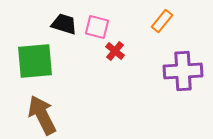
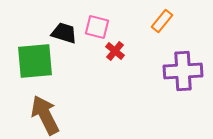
black trapezoid: moved 9 px down
brown arrow: moved 3 px right
